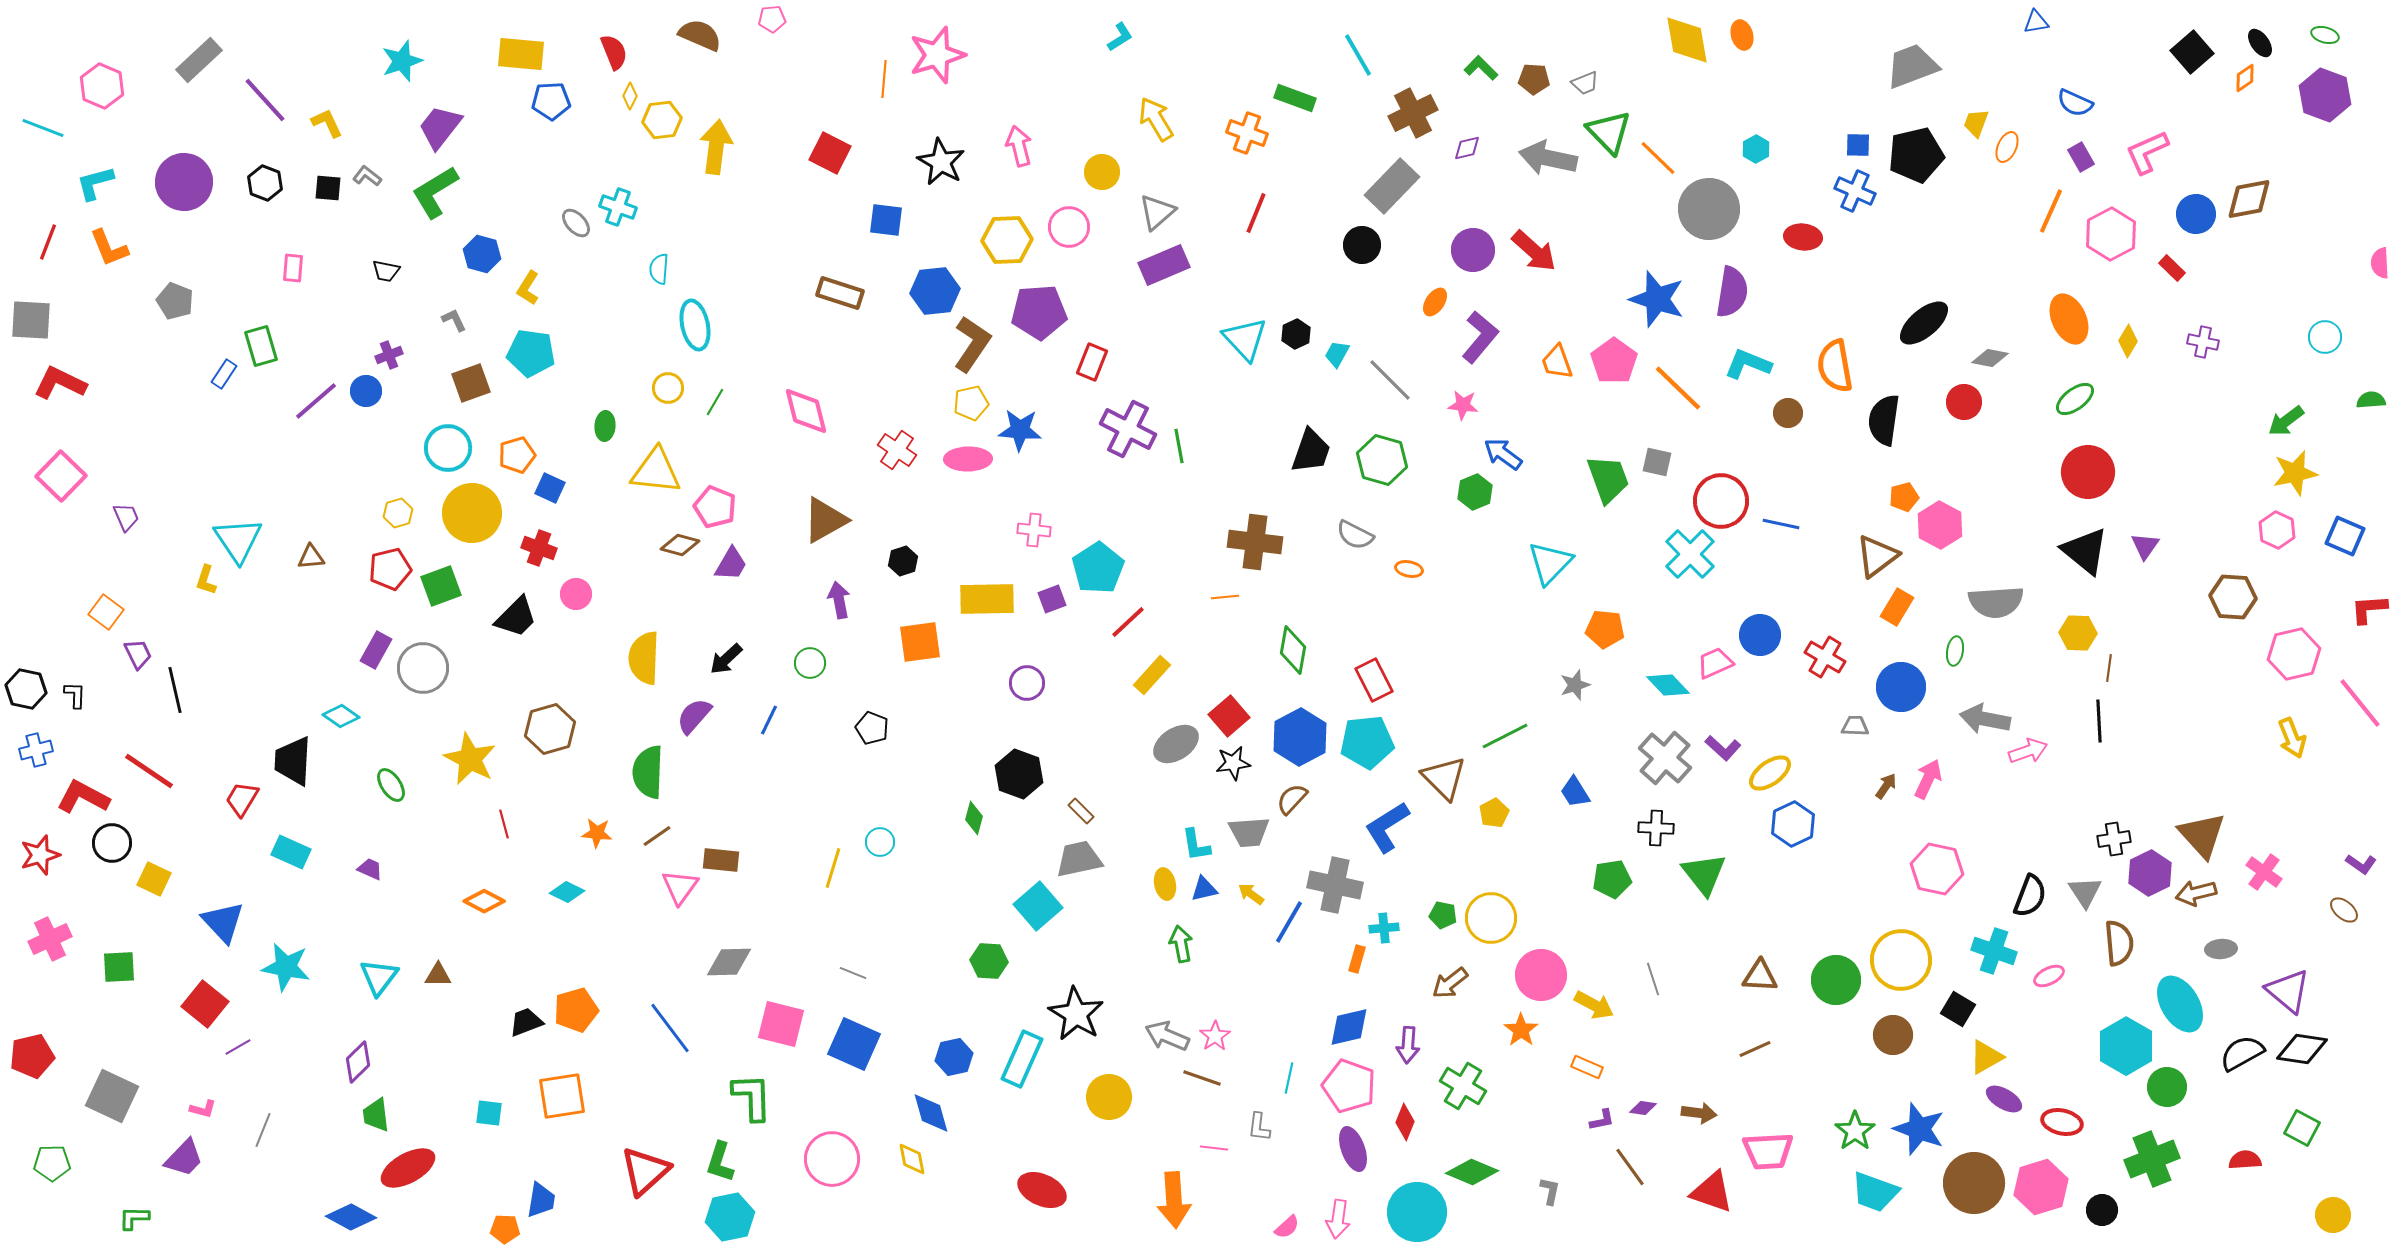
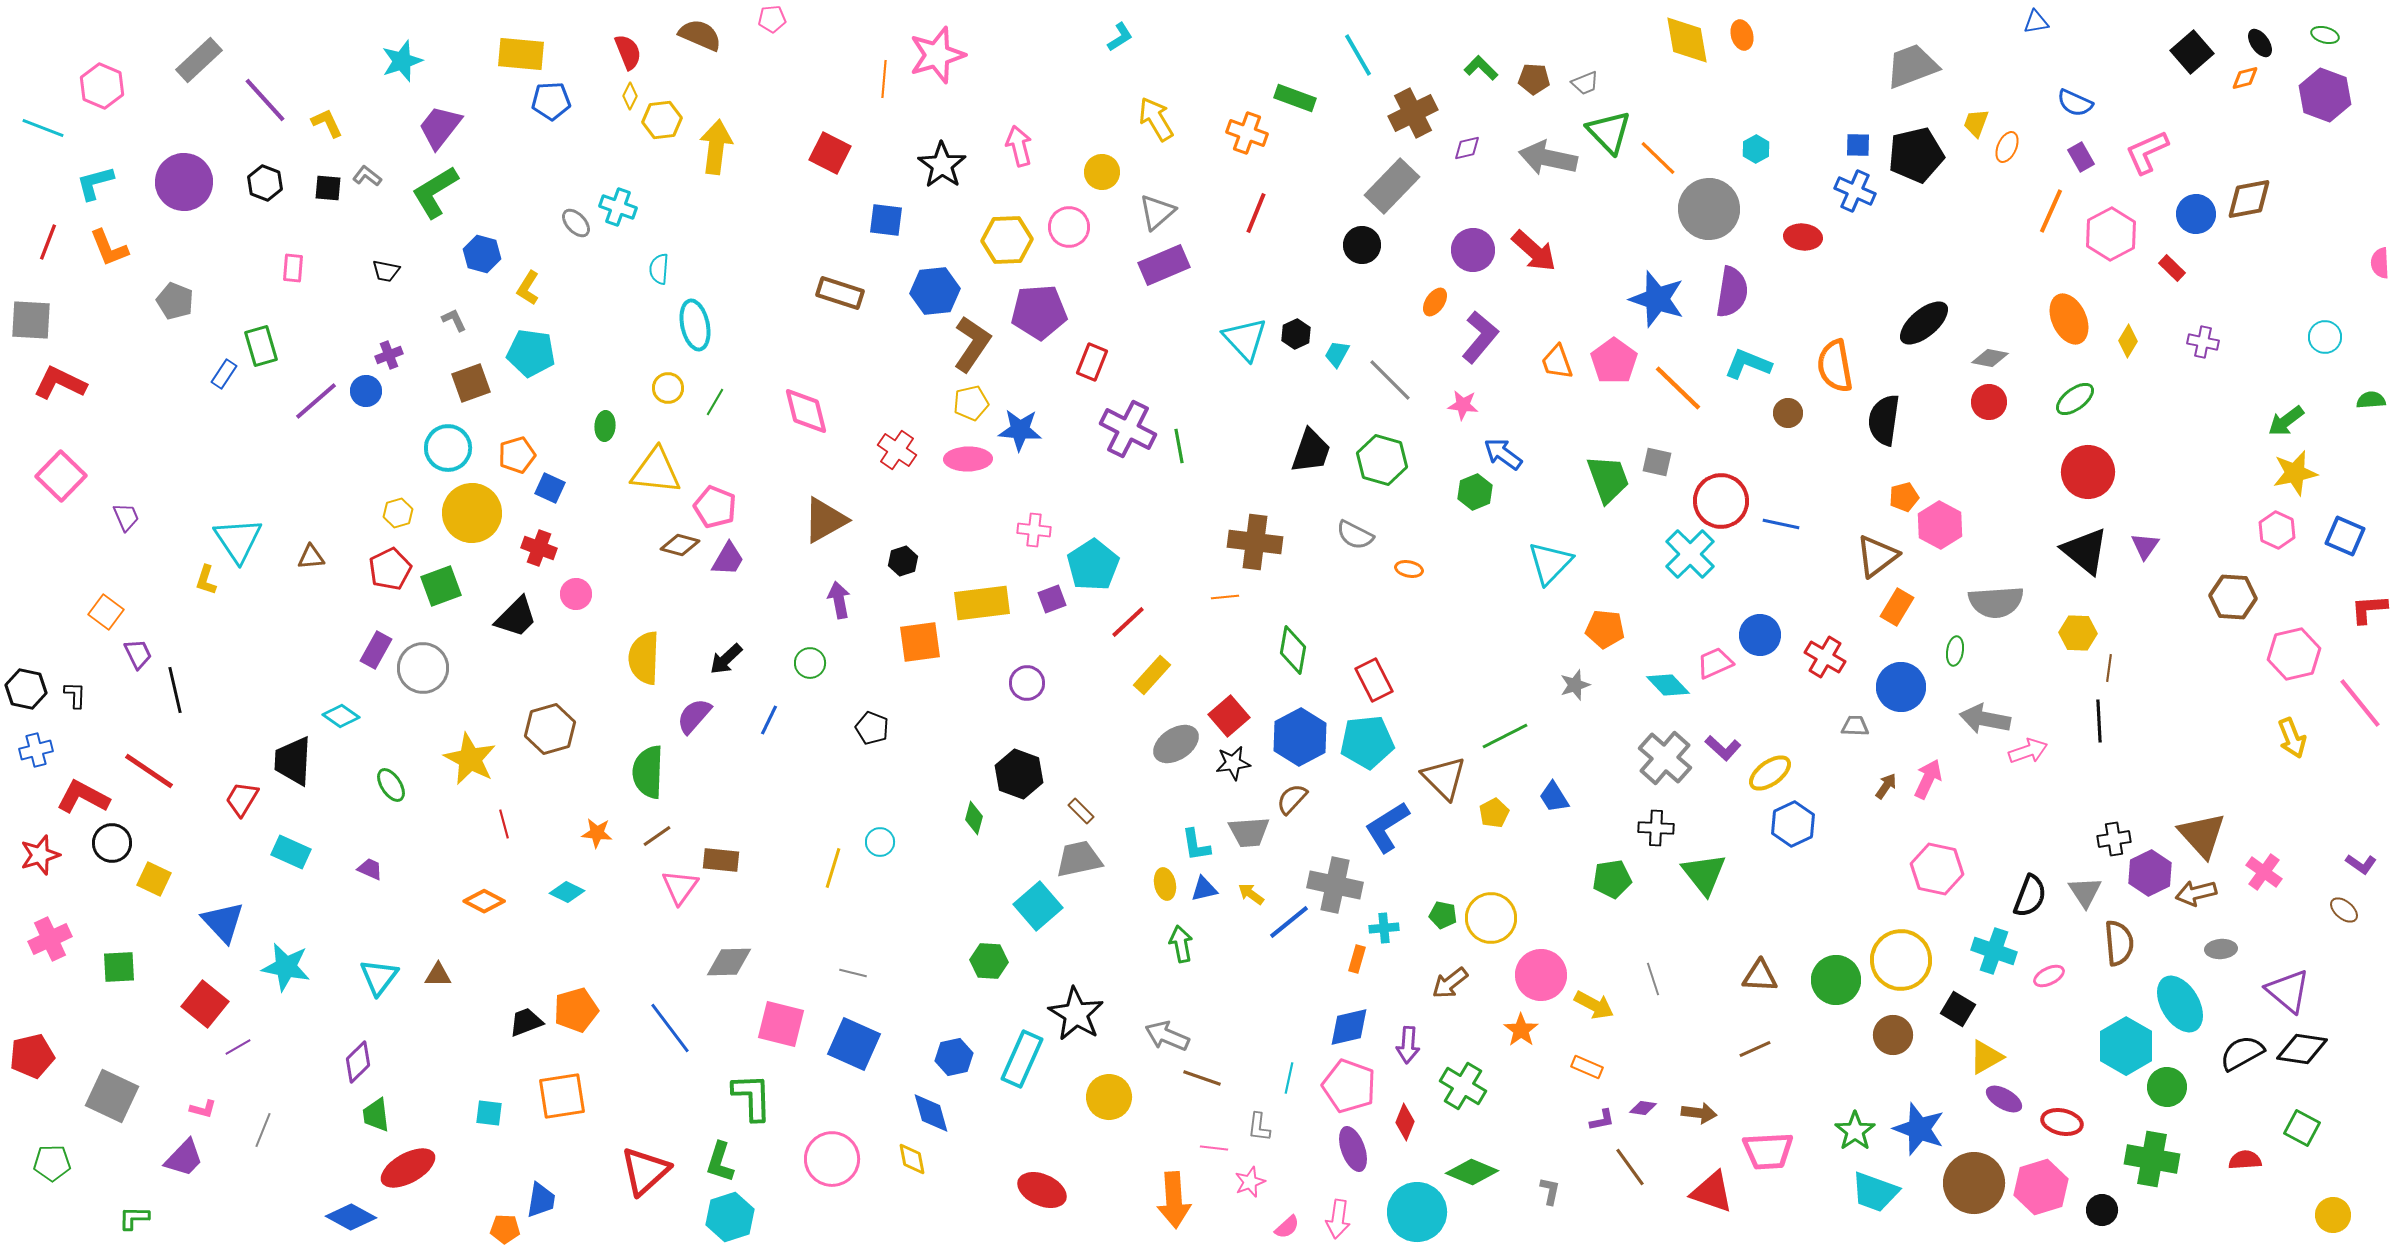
red semicircle at (614, 52): moved 14 px right
orange diamond at (2245, 78): rotated 20 degrees clockwise
black star at (941, 162): moved 1 px right, 3 px down; rotated 6 degrees clockwise
red circle at (1964, 402): moved 25 px right
purple trapezoid at (731, 564): moved 3 px left, 5 px up
cyan pentagon at (1098, 568): moved 5 px left, 3 px up
red pentagon at (390, 569): rotated 12 degrees counterclockwise
yellow rectangle at (987, 599): moved 5 px left, 4 px down; rotated 6 degrees counterclockwise
blue trapezoid at (1575, 792): moved 21 px left, 5 px down
blue line at (1289, 922): rotated 21 degrees clockwise
gray line at (853, 973): rotated 8 degrees counterclockwise
pink star at (1215, 1036): moved 35 px right, 146 px down; rotated 12 degrees clockwise
green cross at (2152, 1159): rotated 32 degrees clockwise
cyan hexagon at (730, 1217): rotated 6 degrees counterclockwise
